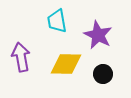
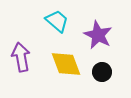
cyan trapezoid: rotated 140 degrees clockwise
yellow diamond: rotated 68 degrees clockwise
black circle: moved 1 px left, 2 px up
